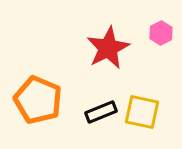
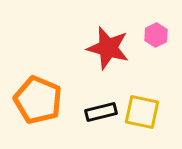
pink hexagon: moved 5 px left, 2 px down
red star: rotated 30 degrees counterclockwise
black rectangle: rotated 8 degrees clockwise
